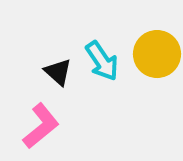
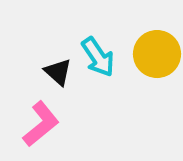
cyan arrow: moved 4 px left, 4 px up
pink L-shape: moved 2 px up
